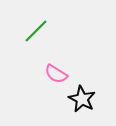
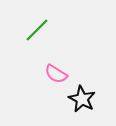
green line: moved 1 px right, 1 px up
